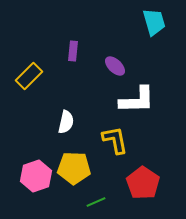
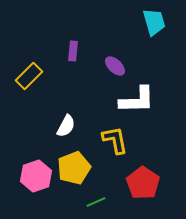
white semicircle: moved 4 px down; rotated 15 degrees clockwise
yellow pentagon: rotated 24 degrees counterclockwise
